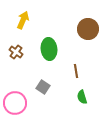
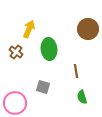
yellow arrow: moved 6 px right, 9 px down
gray square: rotated 16 degrees counterclockwise
